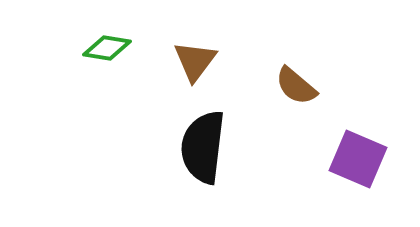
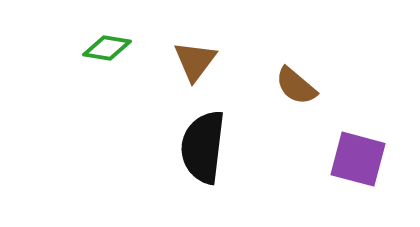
purple square: rotated 8 degrees counterclockwise
